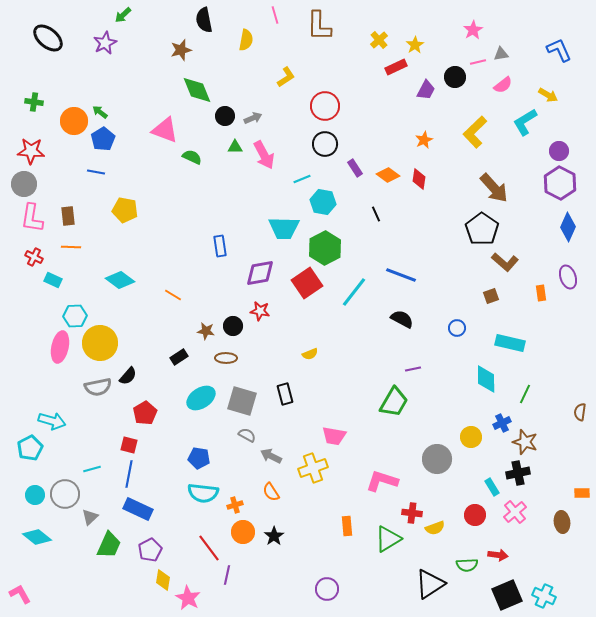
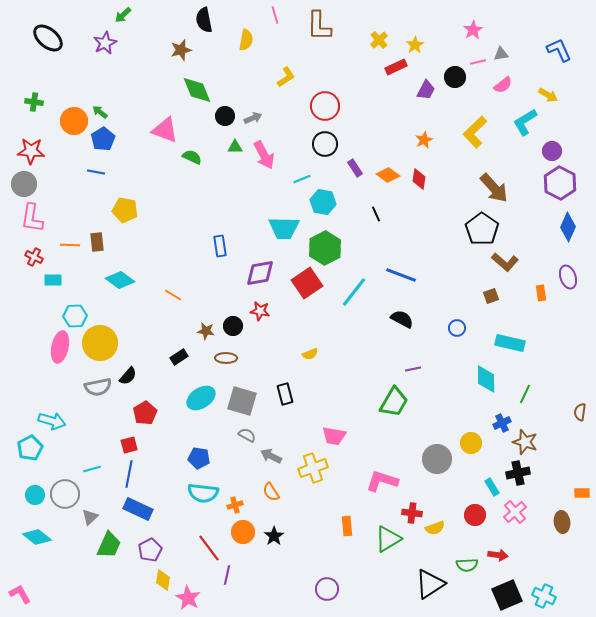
purple circle at (559, 151): moved 7 px left
brown rectangle at (68, 216): moved 29 px right, 26 px down
orange line at (71, 247): moved 1 px left, 2 px up
cyan rectangle at (53, 280): rotated 24 degrees counterclockwise
yellow circle at (471, 437): moved 6 px down
red square at (129, 445): rotated 30 degrees counterclockwise
